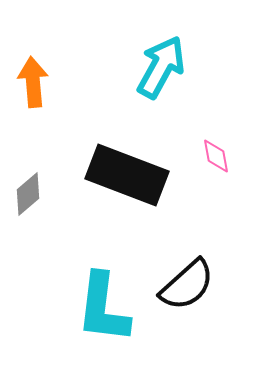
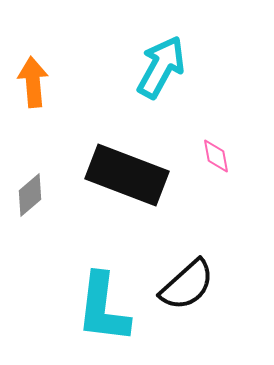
gray diamond: moved 2 px right, 1 px down
